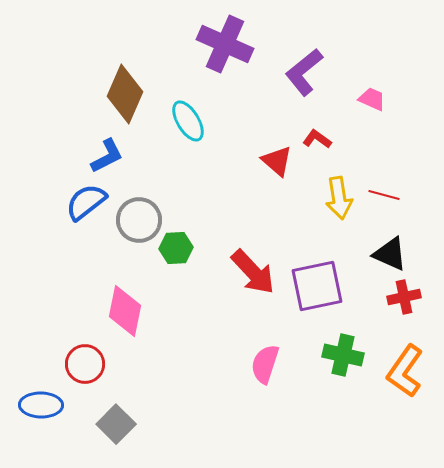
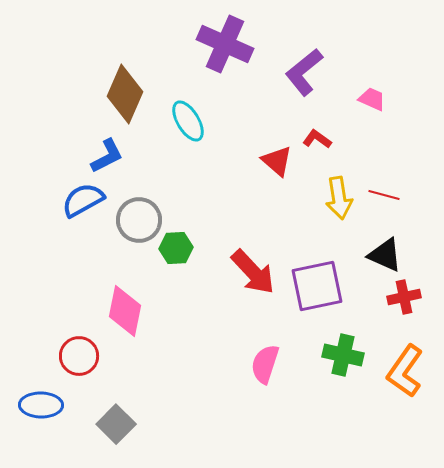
blue semicircle: moved 3 px left, 2 px up; rotated 9 degrees clockwise
black triangle: moved 5 px left, 1 px down
red circle: moved 6 px left, 8 px up
